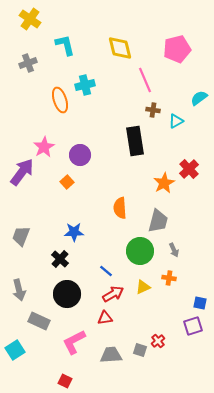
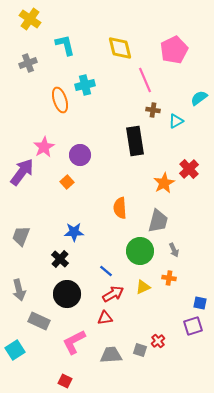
pink pentagon at (177, 49): moved 3 px left, 1 px down; rotated 12 degrees counterclockwise
